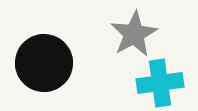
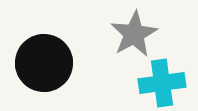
cyan cross: moved 2 px right
